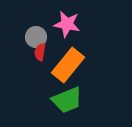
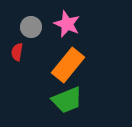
pink star: rotated 12 degrees clockwise
gray circle: moved 5 px left, 10 px up
red semicircle: moved 23 px left
